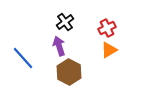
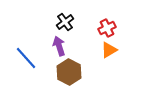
blue line: moved 3 px right
